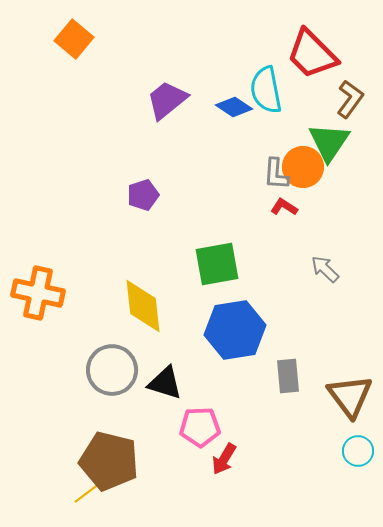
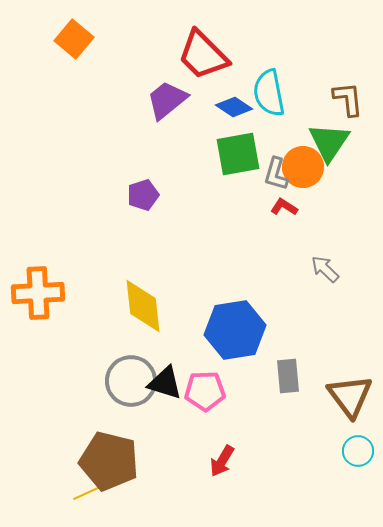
red trapezoid: moved 109 px left, 1 px down
cyan semicircle: moved 3 px right, 3 px down
brown L-shape: moved 2 px left; rotated 42 degrees counterclockwise
gray L-shape: rotated 12 degrees clockwise
green square: moved 21 px right, 110 px up
orange cross: rotated 15 degrees counterclockwise
gray circle: moved 19 px right, 11 px down
pink pentagon: moved 5 px right, 36 px up
red arrow: moved 2 px left, 2 px down
yellow line: rotated 12 degrees clockwise
